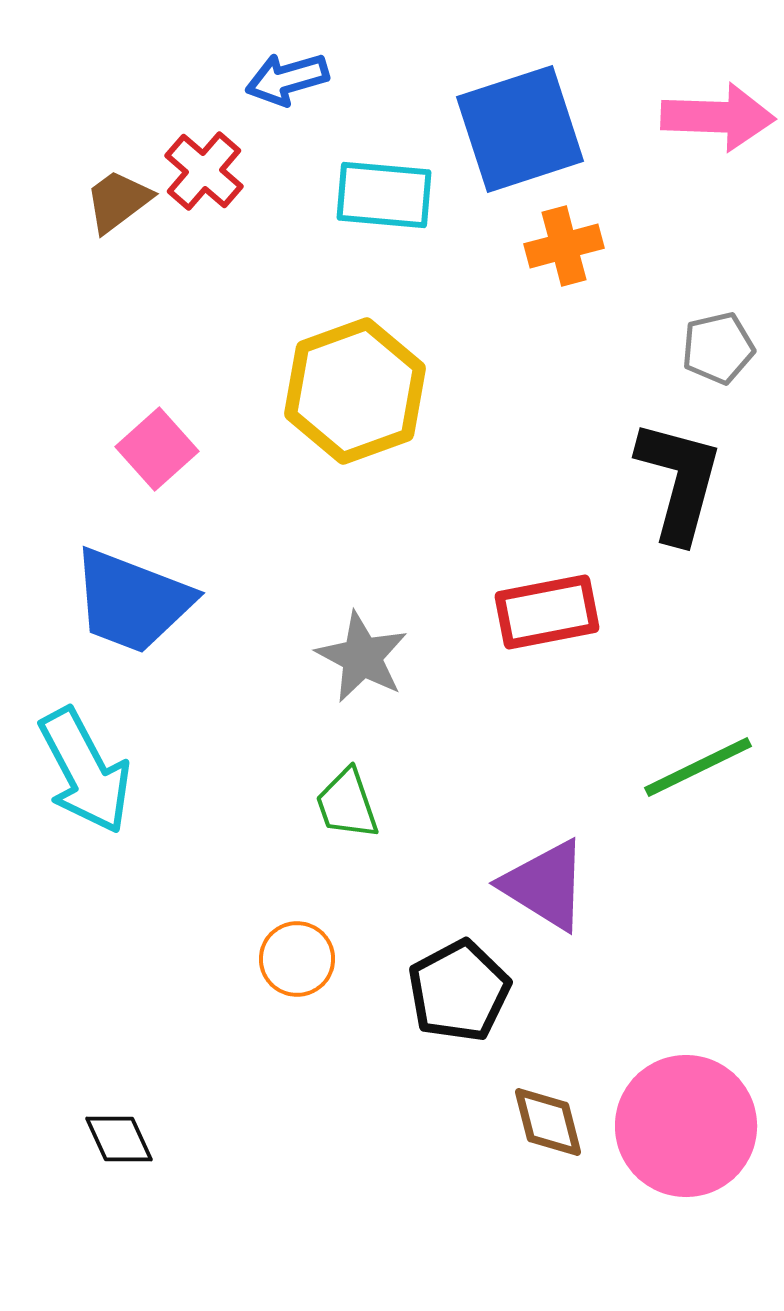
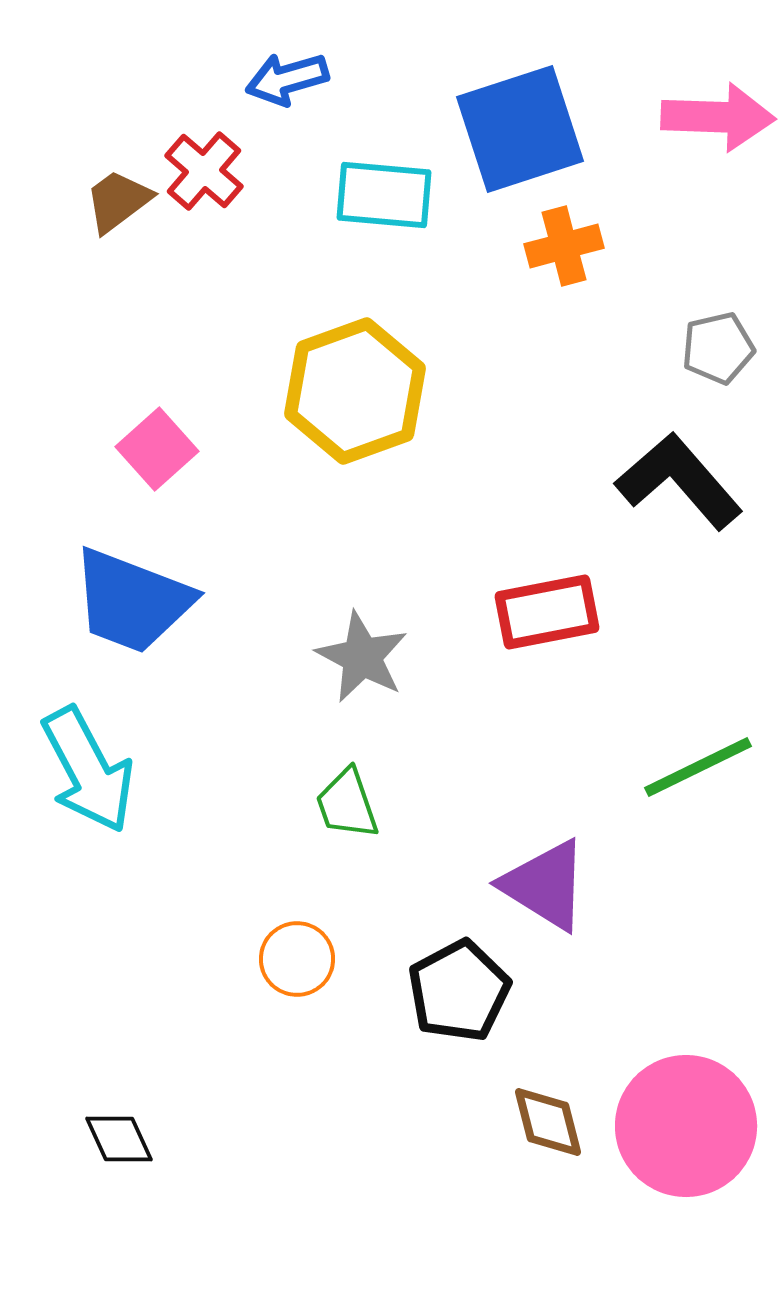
black L-shape: rotated 56 degrees counterclockwise
cyan arrow: moved 3 px right, 1 px up
